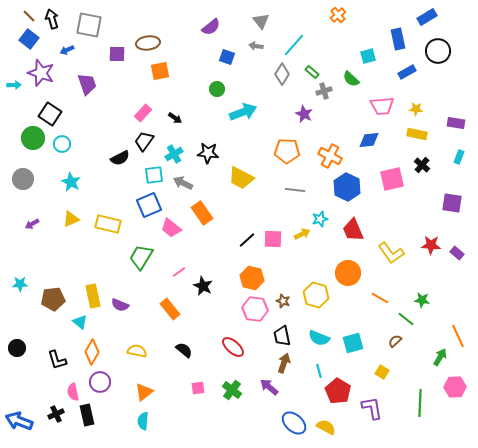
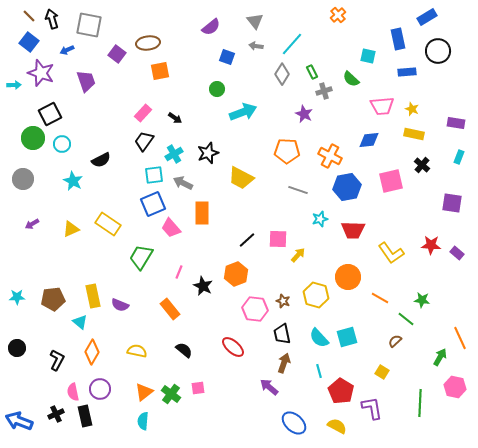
gray triangle at (261, 21): moved 6 px left
blue square at (29, 39): moved 3 px down
cyan line at (294, 45): moved 2 px left, 1 px up
purple square at (117, 54): rotated 36 degrees clockwise
cyan square at (368, 56): rotated 28 degrees clockwise
green rectangle at (312, 72): rotated 24 degrees clockwise
blue rectangle at (407, 72): rotated 24 degrees clockwise
purple trapezoid at (87, 84): moved 1 px left, 3 px up
yellow star at (416, 109): moved 4 px left; rotated 16 degrees clockwise
black square at (50, 114): rotated 30 degrees clockwise
yellow rectangle at (417, 134): moved 3 px left
black star at (208, 153): rotated 25 degrees counterclockwise
black semicircle at (120, 158): moved 19 px left, 2 px down
pink square at (392, 179): moved 1 px left, 2 px down
cyan star at (71, 182): moved 2 px right, 1 px up
blue hexagon at (347, 187): rotated 24 degrees clockwise
gray line at (295, 190): moved 3 px right; rotated 12 degrees clockwise
blue square at (149, 205): moved 4 px right, 1 px up
orange rectangle at (202, 213): rotated 35 degrees clockwise
yellow triangle at (71, 219): moved 10 px down
yellow rectangle at (108, 224): rotated 20 degrees clockwise
pink trapezoid at (171, 228): rotated 10 degrees clockwise
red trapezoid at (353, 230): rotated 65 degrees counterclockwise
yellow arrow at (302, 234): moved 4 px left, 21 px down; rotated 21 degrees counterclockwise
pink square at (273, 239): moved 5 px right
pink line at (179, 272): rotated 32 degrees counterclockwise
orange circle at (348, 273): moved 4 px down
orange hexagon at (252, 278): moved 16 px left, 4 px up; rotated 25 degrees clockwise
cyan star at (20, 284): moved 3 px left, 13 px down
black trapezoid at (282, 336): moved 2 px up
orange line at (458, 336): moved 2 px right, 2 px down
cyan semicircle at (319, 338): rotated 25 degrees clockwise
cyan square at (353, 343): moved 6 px left, 6 px up
black L-shape at (57, 360): rotated 135 degrees counterclockwise
purple circle at (100, 382): moved 7 px down
pink hexagon at (455, 387): rotated 15 degrees clockwise
green cross at (232, 390): moved 61 px left, 4 px down
red pentagon at (338, 391): moved 3 px right
black rectangle at (87, 415): moved 2 px left, 1 px down
yellow semicircle at (326, 427): moved 11 px right, 1 px up
